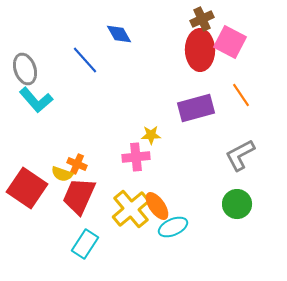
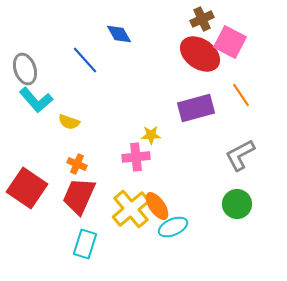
red ellipse: moved 4 px down; rotated 54 degrees counterclockwise
yellow semicircle: moved 7 px right, 52 px up
cyan rectangle: rotated 16 degrees counterclockwise
